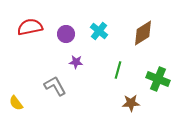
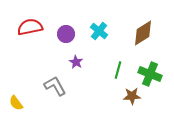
purple star: rotated 24 degrees clockwise
green cross: moved 8 px left, 5 px up
brown star: moved 1 px right, 7 px up
